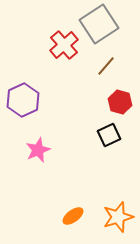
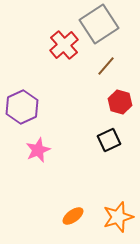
purple hexagon: moved 1 px left, 7 px down
black square: moved 5 px down
